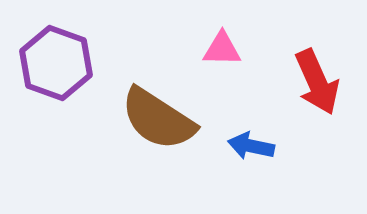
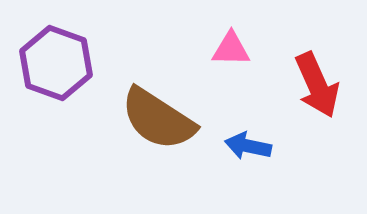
pink triangle: moved 9 px right
red arrow: moved 3 px down
blue arrow: moved 3 px left
